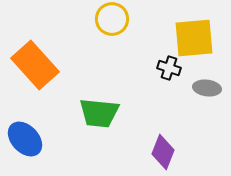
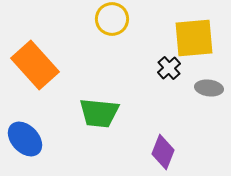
black cross: rotated 30 degrees clockwise
gray ellipse: moved 2 px right
